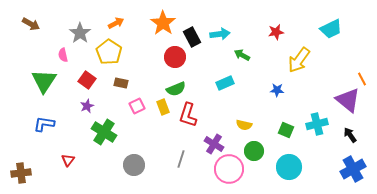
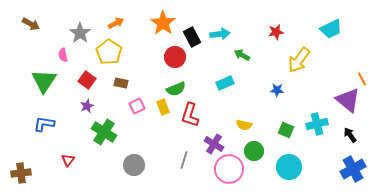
red L-shape: moved 2 px right
gray line: moved 3 px right, 1 px down
